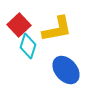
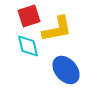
red square: moved 10 px right, 9 px up; rotated 25 degrees clockwise
cyan diamond: rotated 30 degrees counterclockwise
